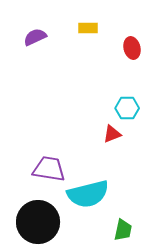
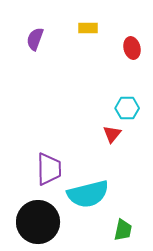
purple semicircle: moved 2 px down; rotated 45 degrees counterclockwise
red triangle: rotated 30 degrees counterclockwise
purple trapezoid: rotated 80 degrees clockwise
